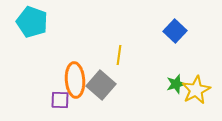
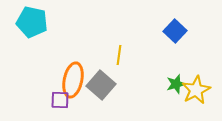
cyan pentagon: rotated 8 degrees counterclockwise
orange ellipse: moved 2 px left; rotated 16 degrees clockwise
